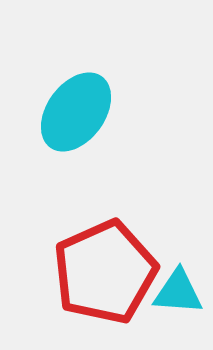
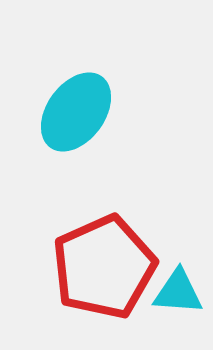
red pentagon: moved 1 px left, 5 px up
